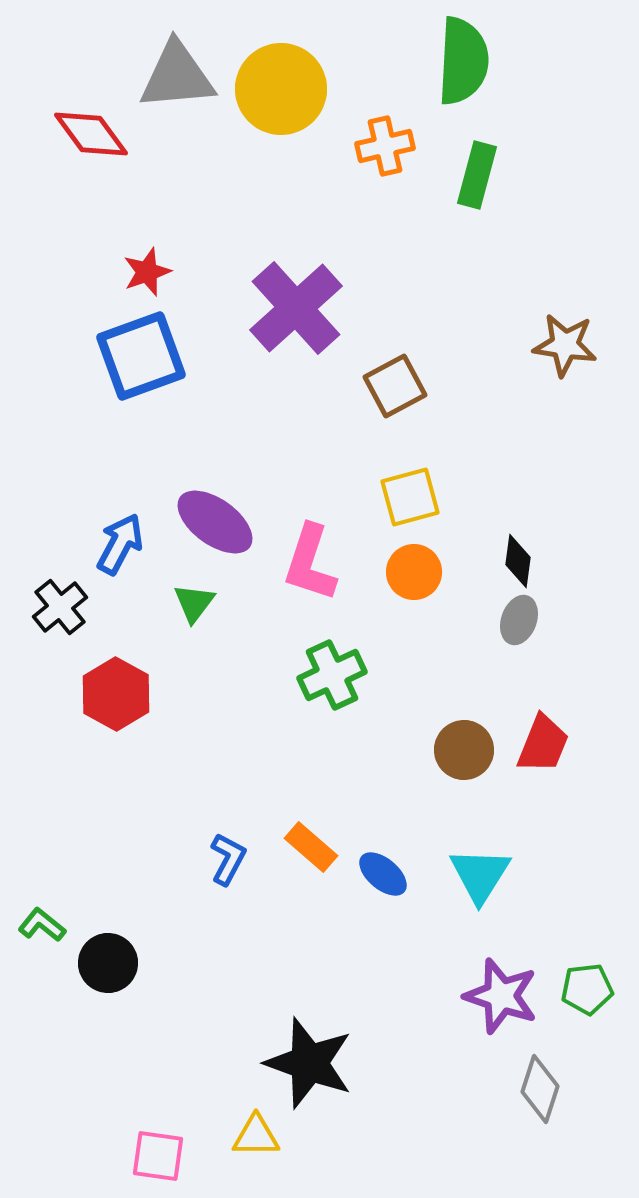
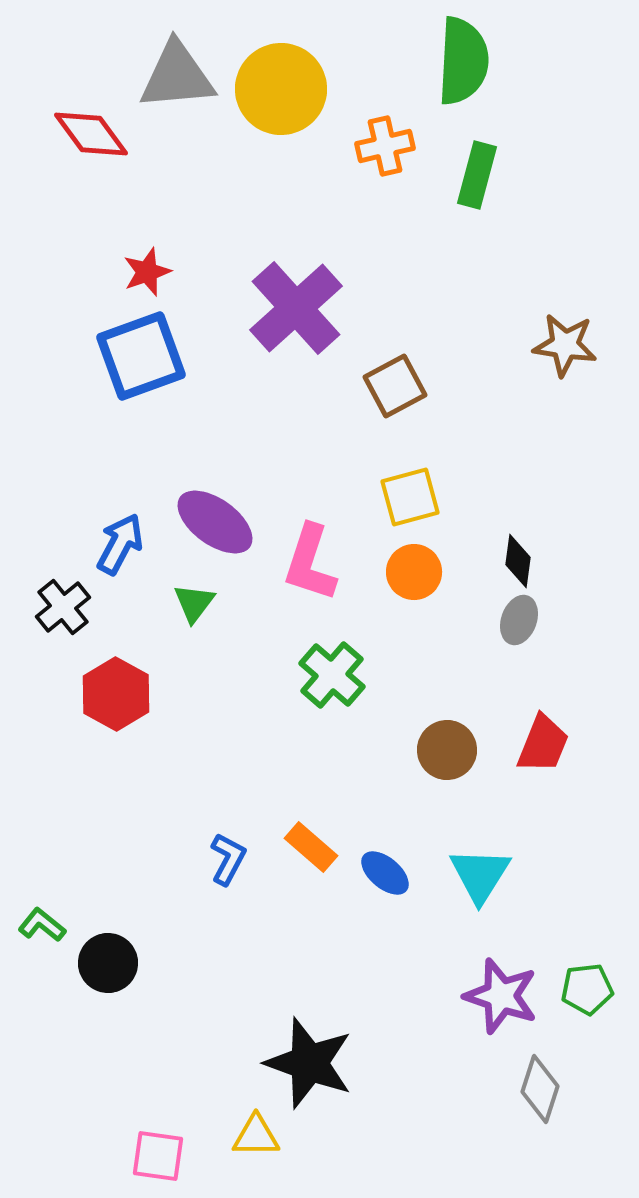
black cross: moved 3 px right
green cross: rotated 24 degrees counterclockwise
brown circle: moved 17 px left
blue ellipse: moved 2 px right, 1 px up
